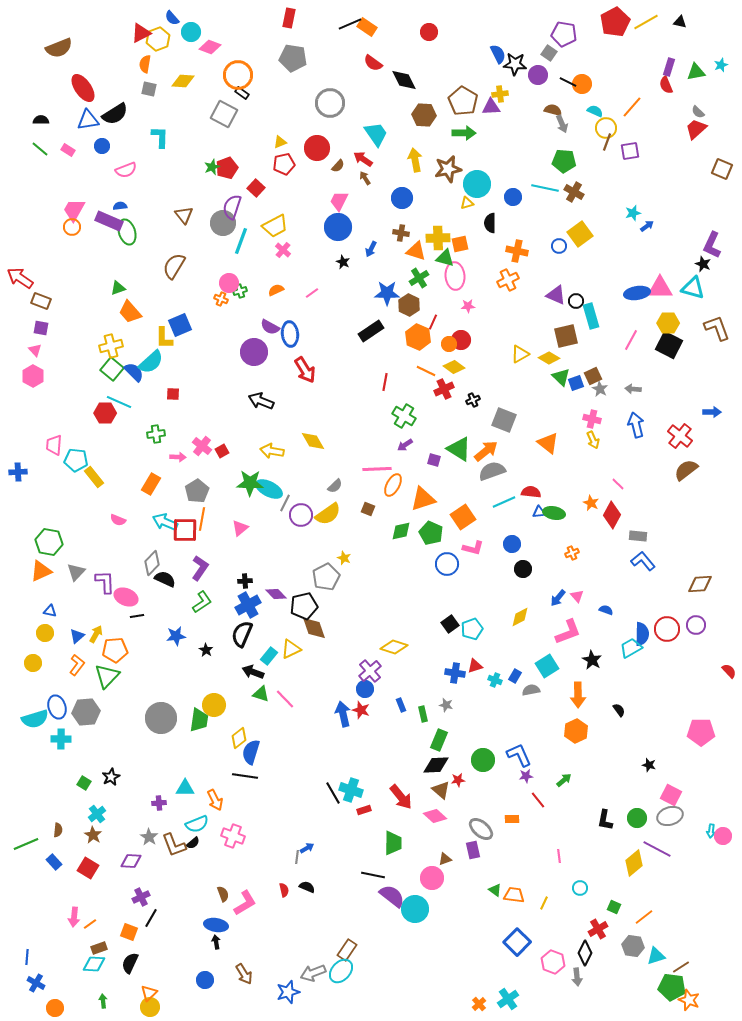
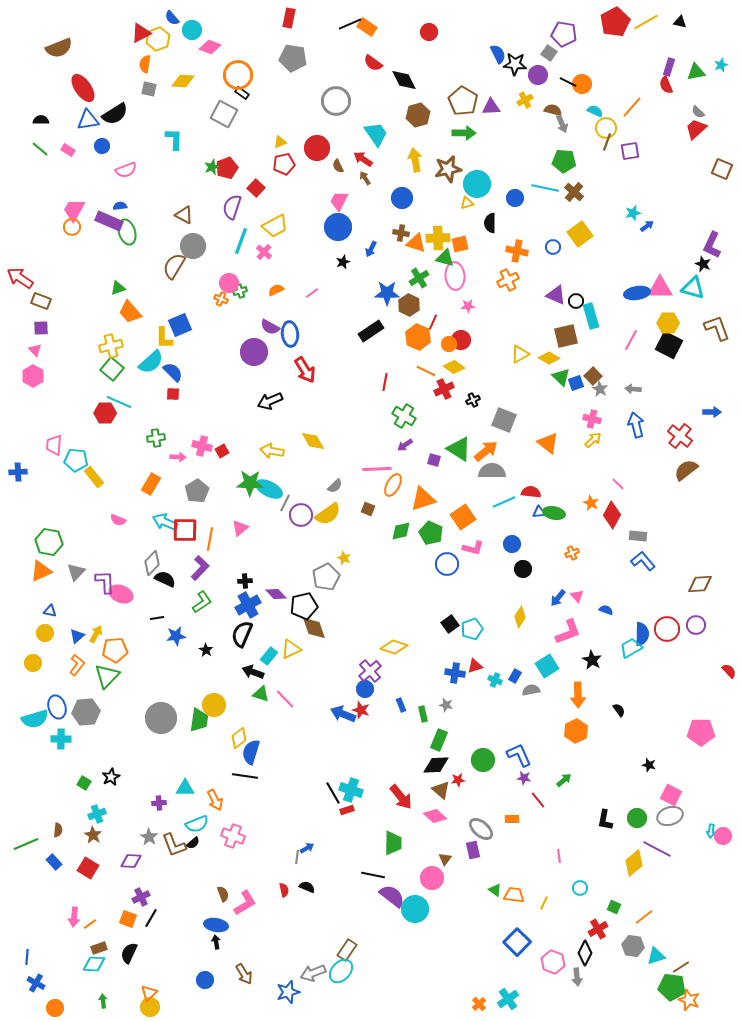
cyan circle at (191, 32): moved 1 px right, 2 px up
yellow cross at (500, 94): moved 25 px right, 6 px down; rotated 21 degrees counterclockwise
gray circle at (330, 103): moved 6 px right, 2 px up
brown hexagon at (424, 115): moved 6 px left; rotated 20 degrees counterclockwise
cyan L-shape at (160, 137): moved 14 px right, 2 px down
brown semicircle at (338, 166): rotated 112 degrees clockwise
brown cross at (574, 192): rotated 12 degrees clockwise
blue circle at (513, 197): moved 2 px right, 1 px down
brown triangle at (184, 215): rotated 24 degrees counterclockwise
gray circle at (223, 223): moved 30 px left, 23 px down
blue circle at (559, 246): moved 6 px left, 1 px down
pink cross at (283, 250): moved 19 px left, 2 px down
orange triangle at (416, 251): moved 8 px up
black star at (343, 262): rotated 24 degrees clockwise
purple square at (41, 328): rotated 14 degrees counterclockwise
blue semicircle at (134, 372): moved 39 px right
brown square at (593, 376): rotated 18 degrees counterclockwise
black arrow at (261, 401): moved 9 px right; rotated 45 degrees counterclockwise
green cross at (156, 434): moved 4 px down
yellow arrow at (593, 440): rotated 108 degrees counterclockwise
pink cross at (202, 446): rotated 24 degrees counterclockwise
gray semicircle at (492, 471): rotated 20 degrees clockwise
orange line at (202, 519): moved 8 px right, 20 px down
purple L-shape at (200, 568): rotated 10 degrees clockwise
pink ellipse at (126, 597): moved 5 px left, 3 px up
black line at (137, 616): moved 20 px right, 2 px down
yellow diamond at (520, 617): rotated 30 degrees counterclockwise
blue arrow at (343, 714): rotated 55 degrees counterclockwise
purple star at (526, 776): moved 2 px left, 2 px down; rotated 16 degrees clockwise
red rectangle at (364, 810): moved 17 px left
cyan cross at (97, 814): rotated 18 degrees clockwise
brown triangle at (445, 859): rotated 32 degrees counterclockwise
orange square at (129, 932): moved 1 px left, 13 px up
black semicircle at (130, 963): moved 1 px left, 10 px up
